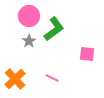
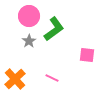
pink square: moved 1 px down
